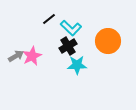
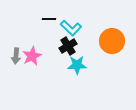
black line: rotated 40 degrees clockwise
orange circle: moved 4 px right
gray arrow: rotated 126 degrees clockwise
